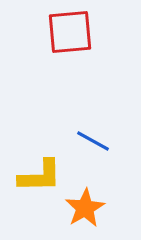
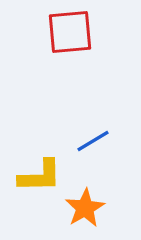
blue line: rotated 60 degrees counterclockwise
